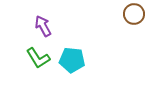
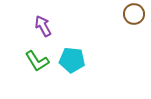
green L-shape: moved 1 px left, 3 px down
